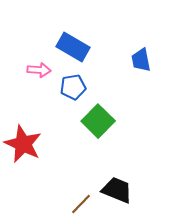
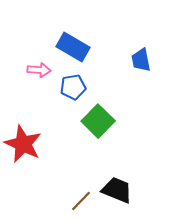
brown line: moved 3 px up
